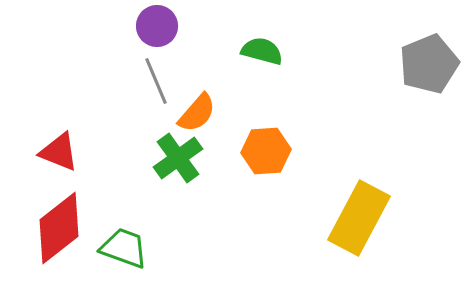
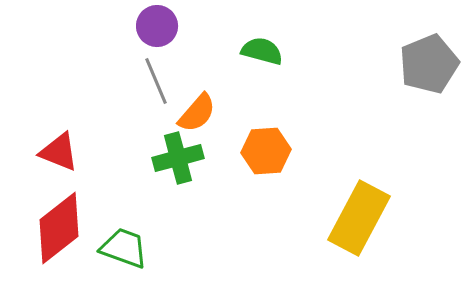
green cross: rotated 21 degrees clockwise
